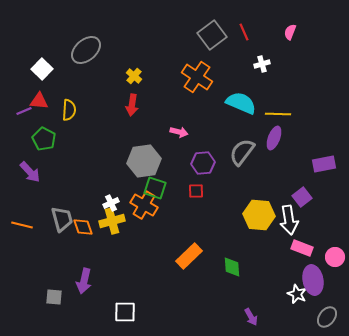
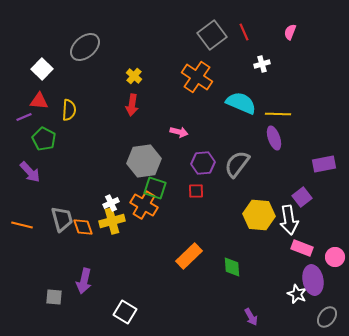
gray ellipse at (86, 50): moved 1 px left, 3 px up
purple line at (24, 111): moved 6 px down
purple ellipse at (274, 138): rotated 40 degrees counterclockwise
gray semicircle at (242, 152): moved 5 px left, 12 px down
white square at (125, 312): rotated 30 degrees clockwise
